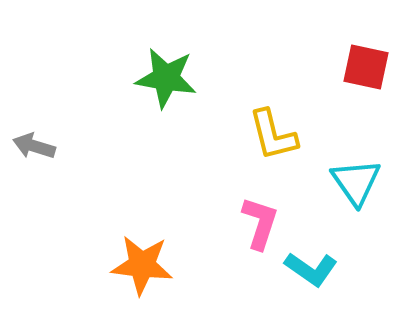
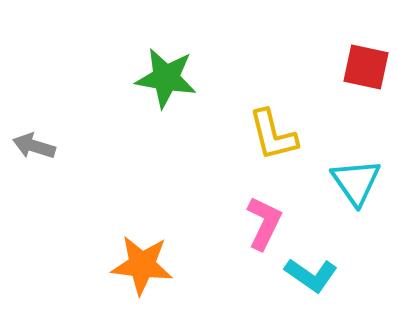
pink L-shape: moved 4 px right; rotated 8 degrees clockwise
cyan L-shape: moved 6 px down
